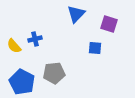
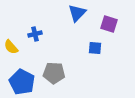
blue triangle: moved 1 px right, 1 px up
blue cross: moved 5 px up
yellow semicircle: moved 3 px left, 1 px down
gray pentagon: rotated 10 degrees clockwise
